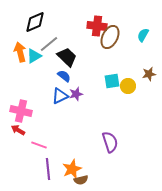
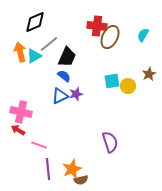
black trapezoid: rotated 70 degrees clockwise
brown star: rotated 16 degrees counterclockwise
pink cross: moved 1 px down
